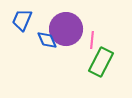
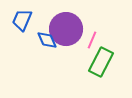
pink line: rotated 18 degrees clockwise
